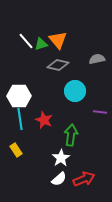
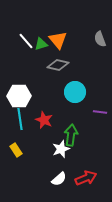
gray semicircle: moved 3 px right, 20 px up; rotated 98 degrees counterclockwise
cyan circle: moved 1 px down
white star: moved 9 px up; rotated 12 degrees clockwise
red arrow: moved 2 px right, 1 px up
